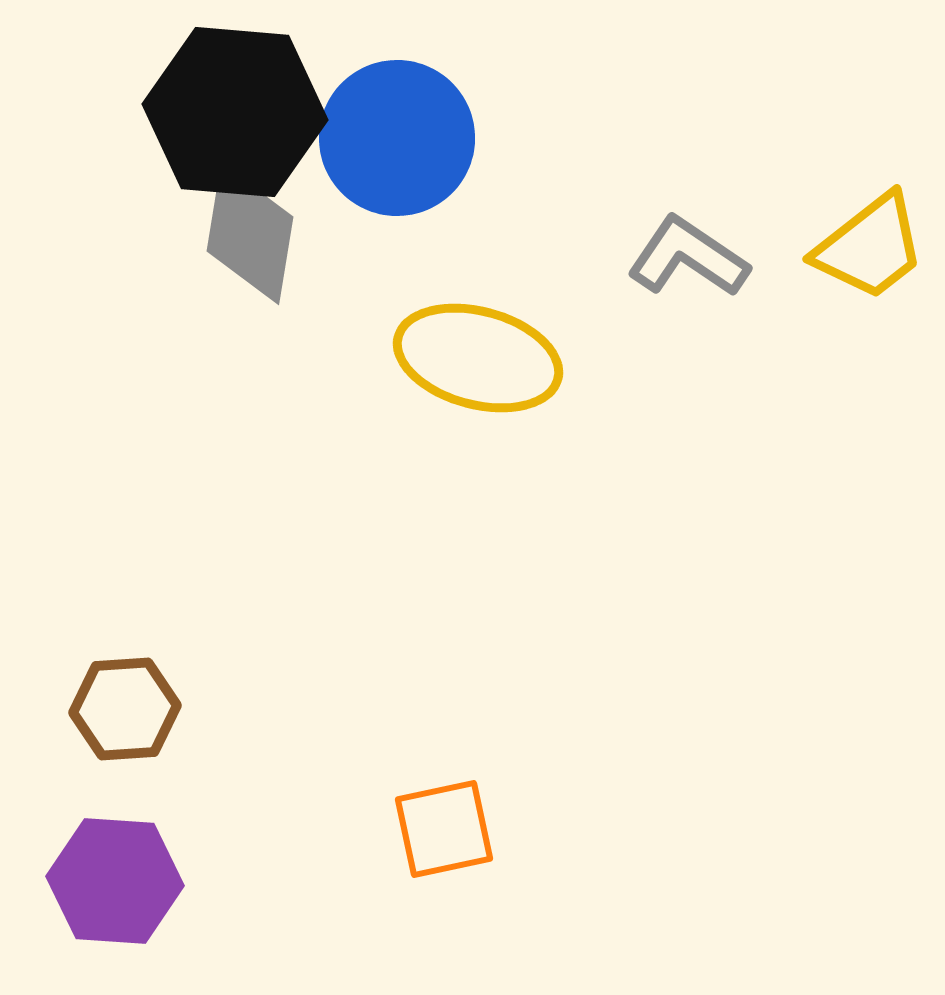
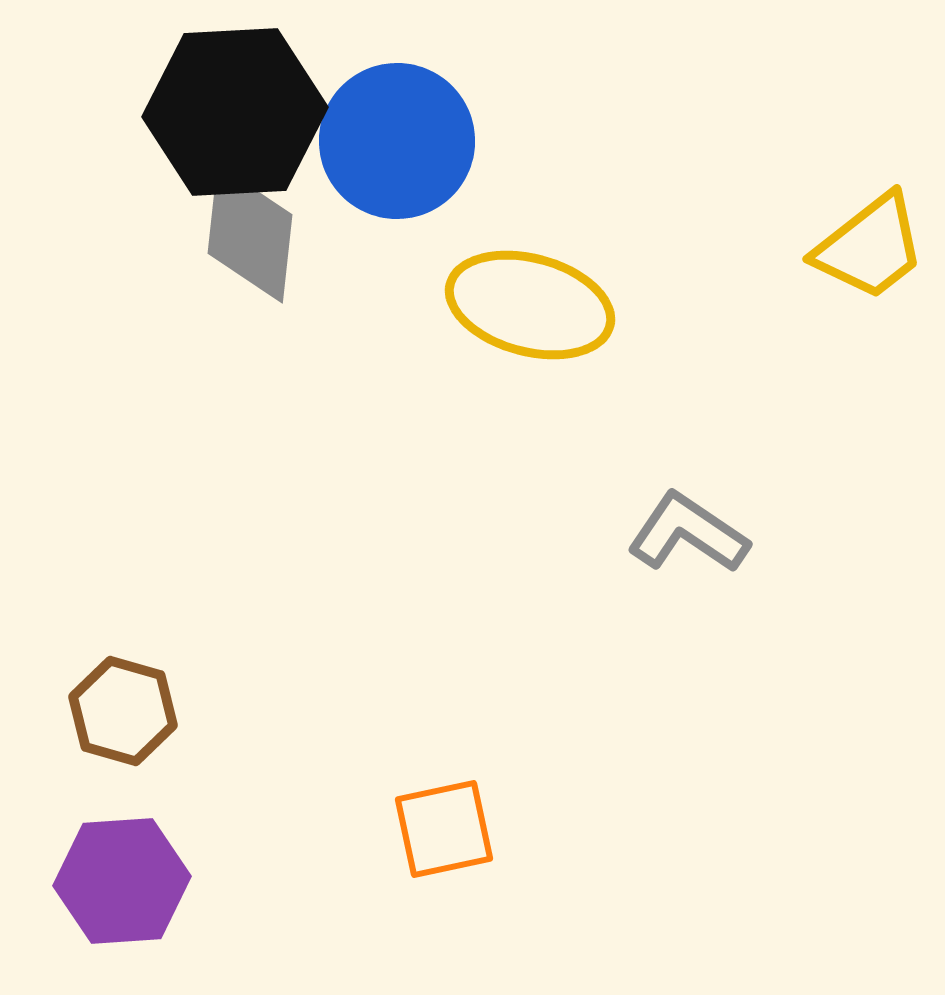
black hexagon: rotated 8 degrees counterclockwise
blue circle: moved 3 px down
gray diamond: rotated 3 degrees counterclockwise
gray L-shape: moved 276 px down
yellow ellipse: moved 52 px right, 53 px up
brown hexagon: moved 2 px left, 2 px down; rotated 20 degrees clockwise
purple hexagon: moved 7 px right; rotated 8 degrees counterclockwise
